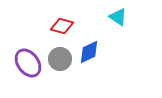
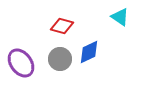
cyan triangle: moved 2 px right
purple ellipse: moved 7 px left
